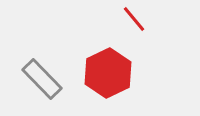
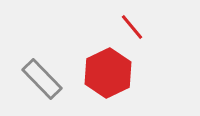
red line: moved 2 px left, 8 px down
